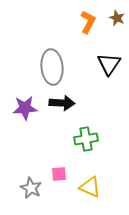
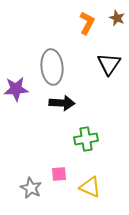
orange L-shape: moved 1 px left, 1 px down
purple star: moved 9 px left, 19 px up
